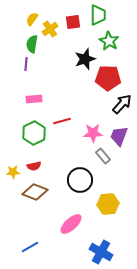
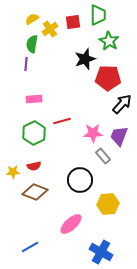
yellow semicircle: rotated 24 degrees clockwise
